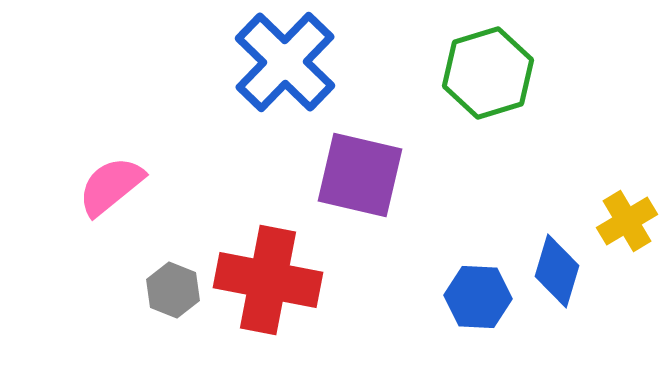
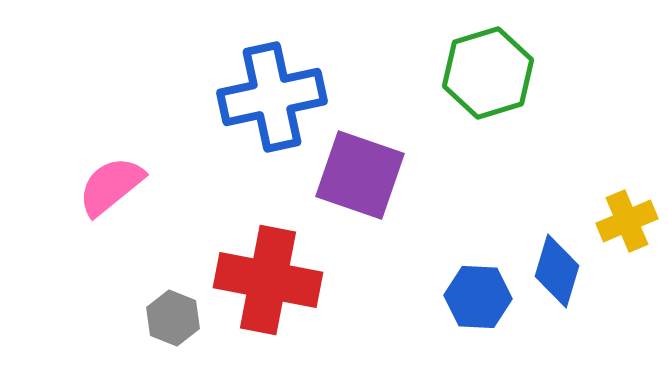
blue cross: moved 13 px left, 35 px down; rotated 34 degrees clockwise
purple square: rotated 6 degrees clockwise
yellow cross: rotated 8 degrees clockwise
gray hexagon: moved 28 px down
